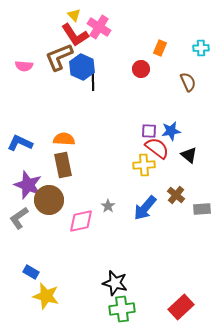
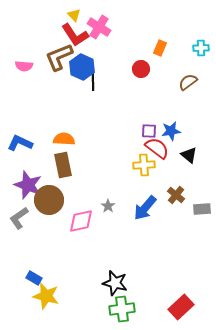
brown semicircle: rotated 102 degrees counterclockwise
blue rectangle: moved 3 px right, 6 px down
